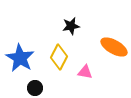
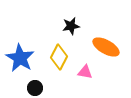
orange ellipse: moved 8 px left
